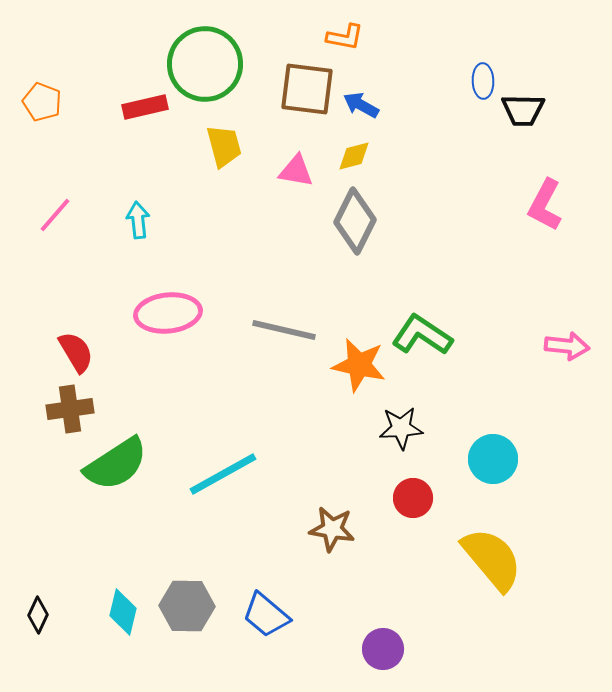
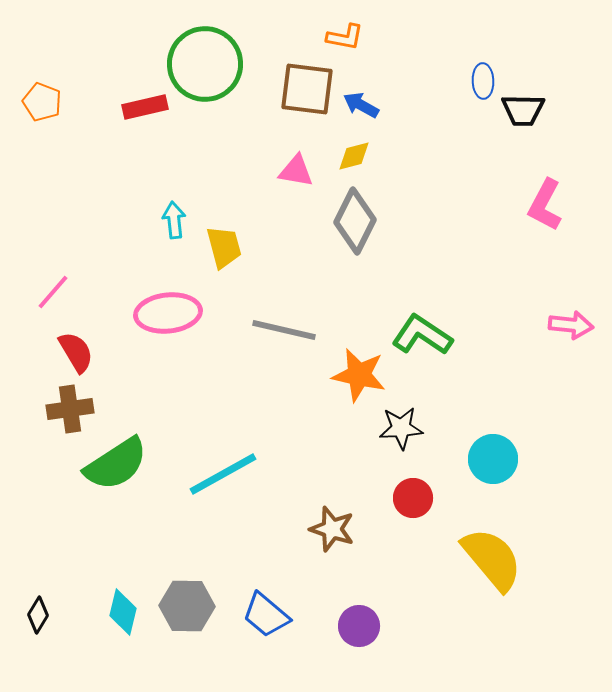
yellow trapezoid: moved 101 px down
pink line: moved 2 px left, 77 px down
cyan arrow: moved 36 px right
pink arrow: moved 4 px right, 21 px up
orange star: moved 10 px down
brown star: rotated 9 degrees clockwise
black diamond: rotated 6 degrees clockwise
purple circle: moved 24 px left, 23 px up
